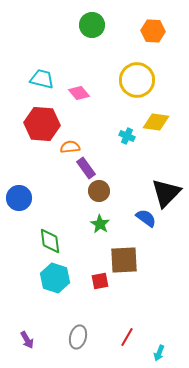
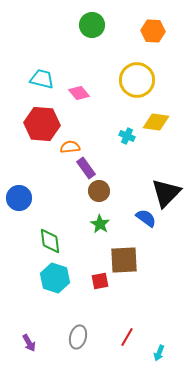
purple arrow: moved 2 px right, 3 px down
